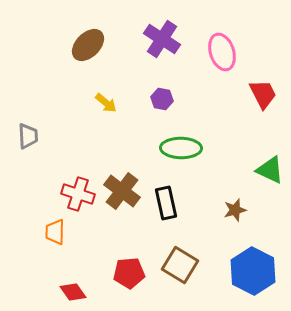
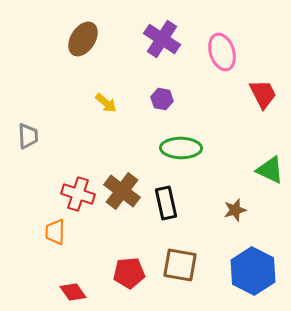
brown ellipse: moved 5 px left, 6 px up; rotated 12 degrees counterclockwise
brown square: rotated 21 degrees counterclockwise
